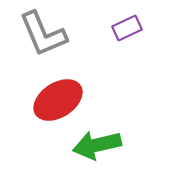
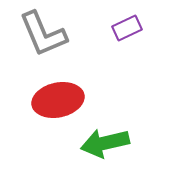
red ellipse: rotated 21 degrees clockwise
green arrow: moved 8 px right, 2 px up
